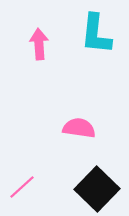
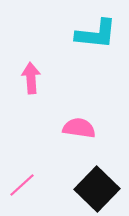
cyan L-shape: rotated 90 degrees counterclockwise
pink arrow: moved 8 px left, 34 px down
pink line: moved 2 px up
